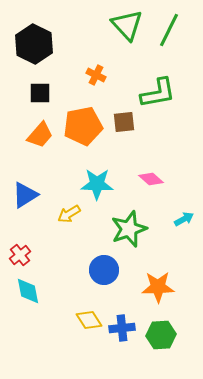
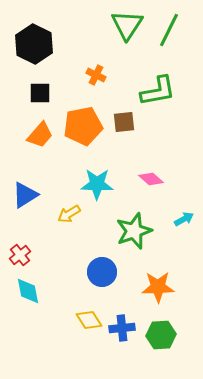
green triangle: rotated 16 degrees clockwise
green L-shape: moved 2 px up
green star: moved 5 px right, 2 px down
blue circle: moved 2 px left, 2 px down
